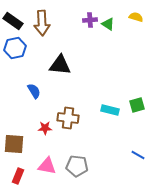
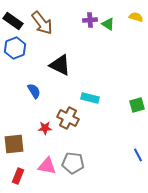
brown arrow: rotated 35 degrees counterclockwise
blue hexagon: rotated 10 degrees counterclockwise
black triangle: rotated 20 degrees clockwise
cyan rectangle: moved 20 px left, 12 px up
brown cross: rotated 20 degrees clockwise
brown square: rotated 10 degrees counterclockwise
blue line: rotated 32 degrees clockwise
gray pentagon: moved 4 px left, 3 px up
